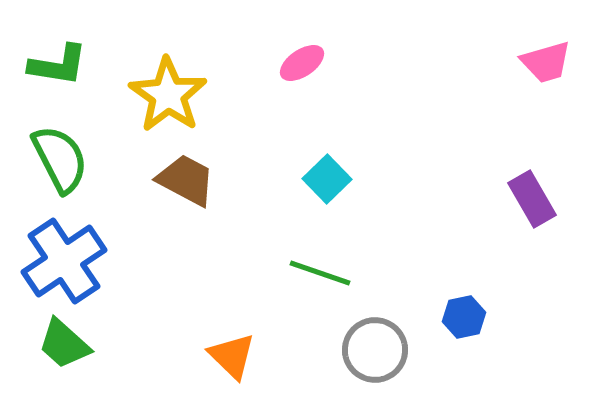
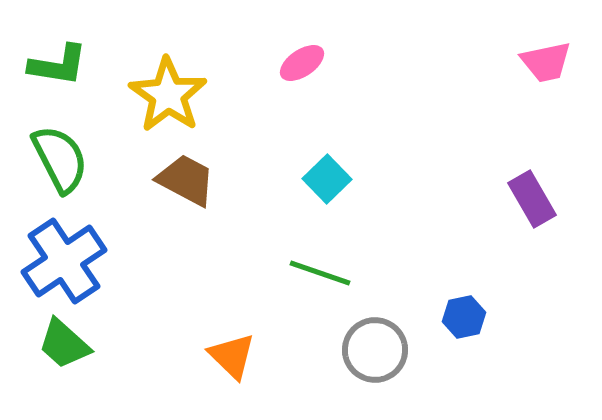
pink trapezoid: rotated 4 degrees clockwise
